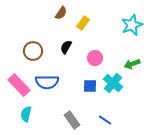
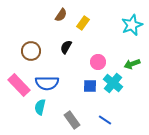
brown semicircle: moved 2 px down
brown circle: moved 2 px left
pink circle: moved 3 px right, 4 px down
blue semicircle: moved 1 px down
cyan semicircle: moved 14 px right, 7 px up
